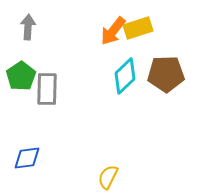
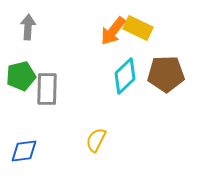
yellow rectangle: rotated 44 degrees clockwise
green pentagon: rotated 20 degrees clockwise
blue diamond: moved 3 px left, 7 px up
yellow semicircle: moved 12 px left, 37 px up
